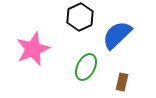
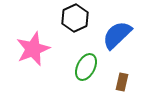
black hexagon: moved 5 px left, 1 px down
